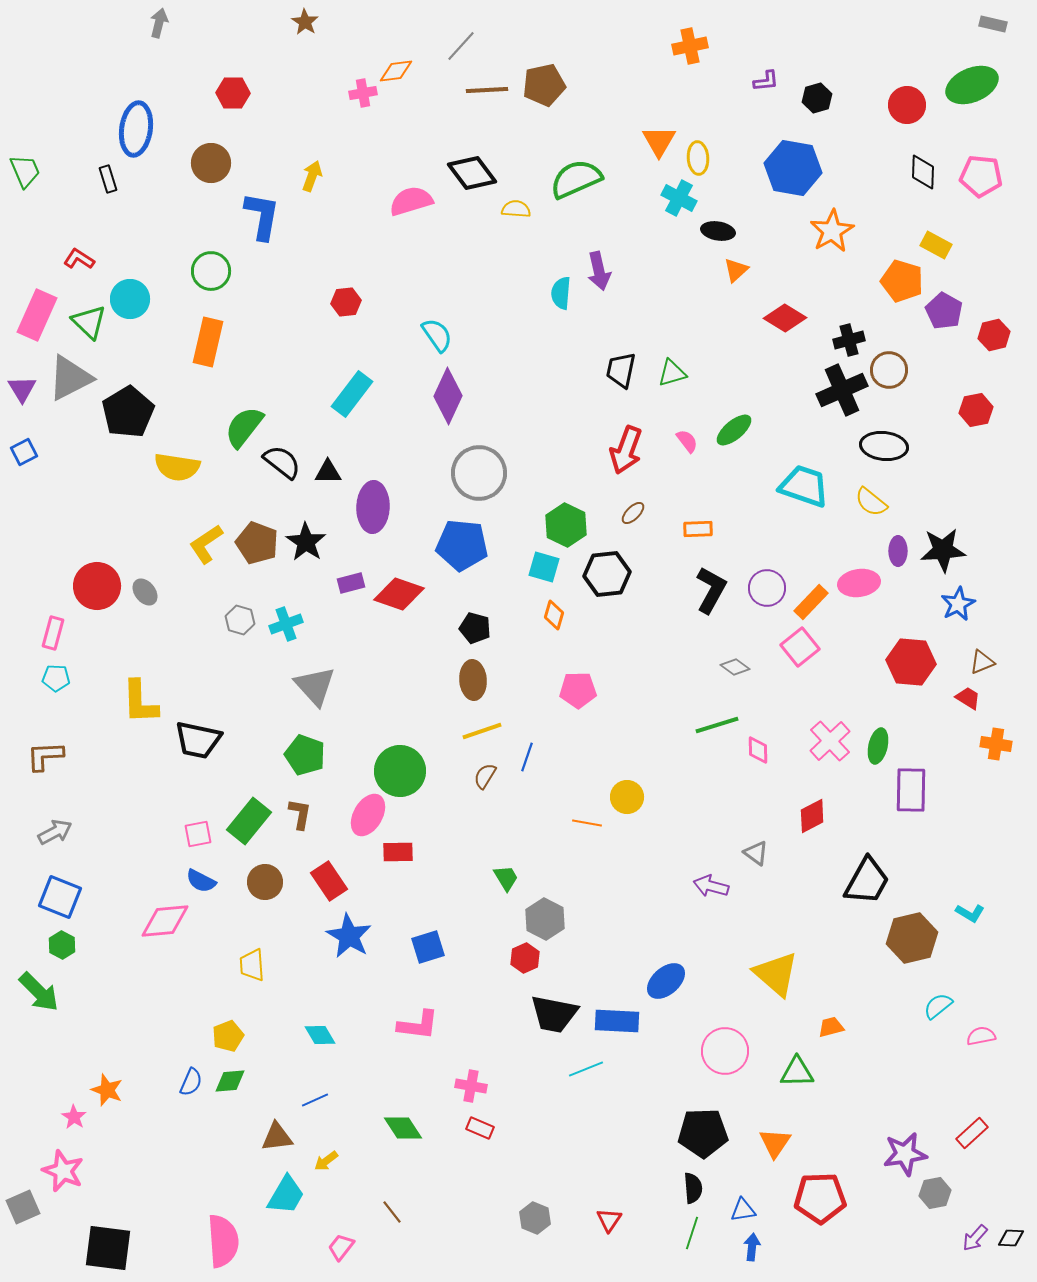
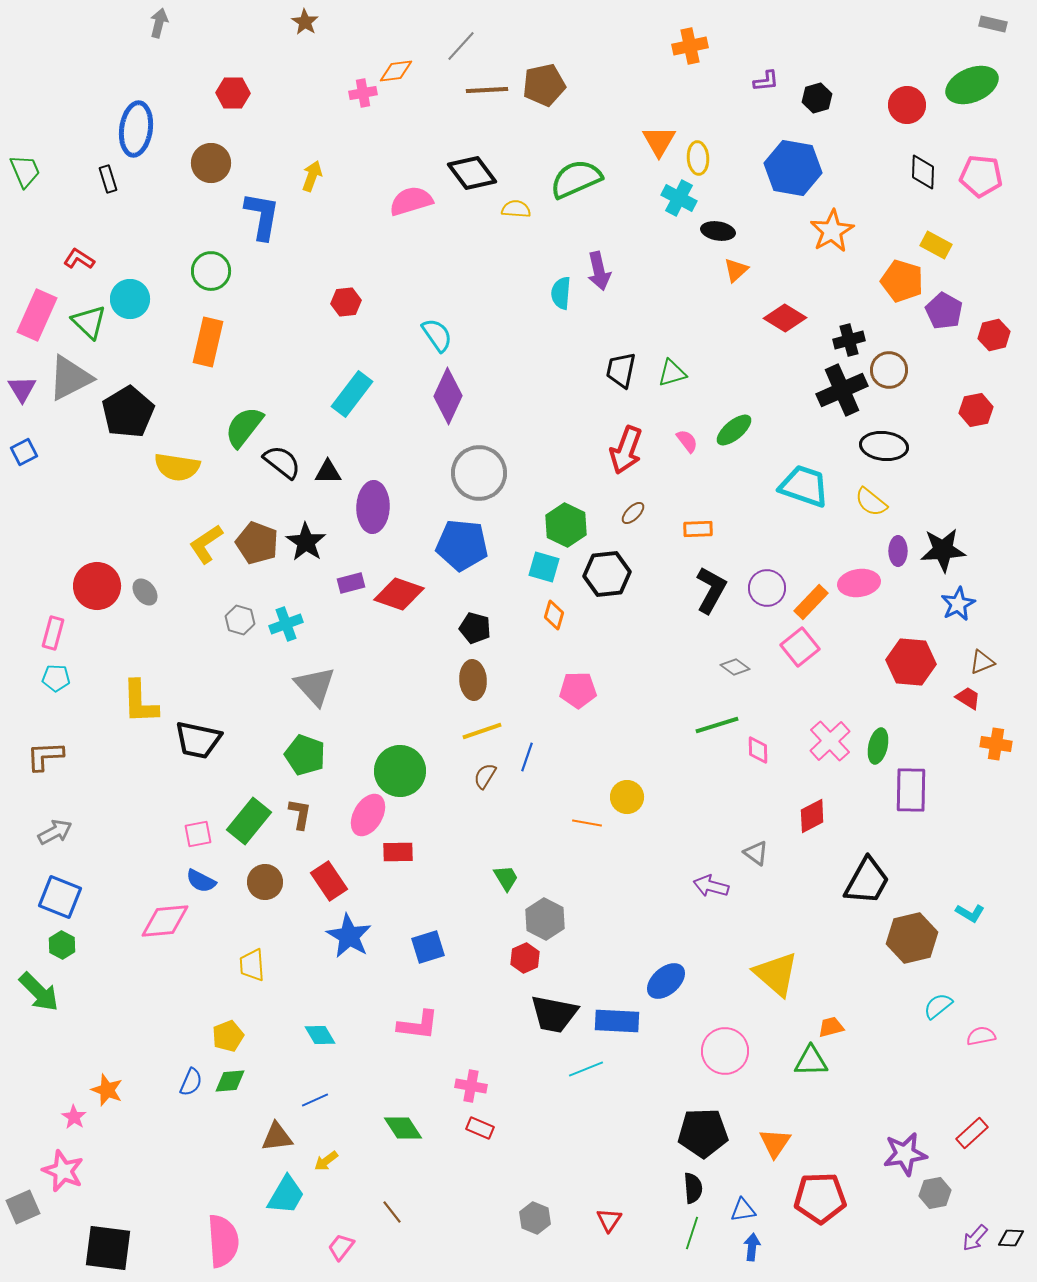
green triangle at (797, 1072): moved 14 px right, 11 px up
